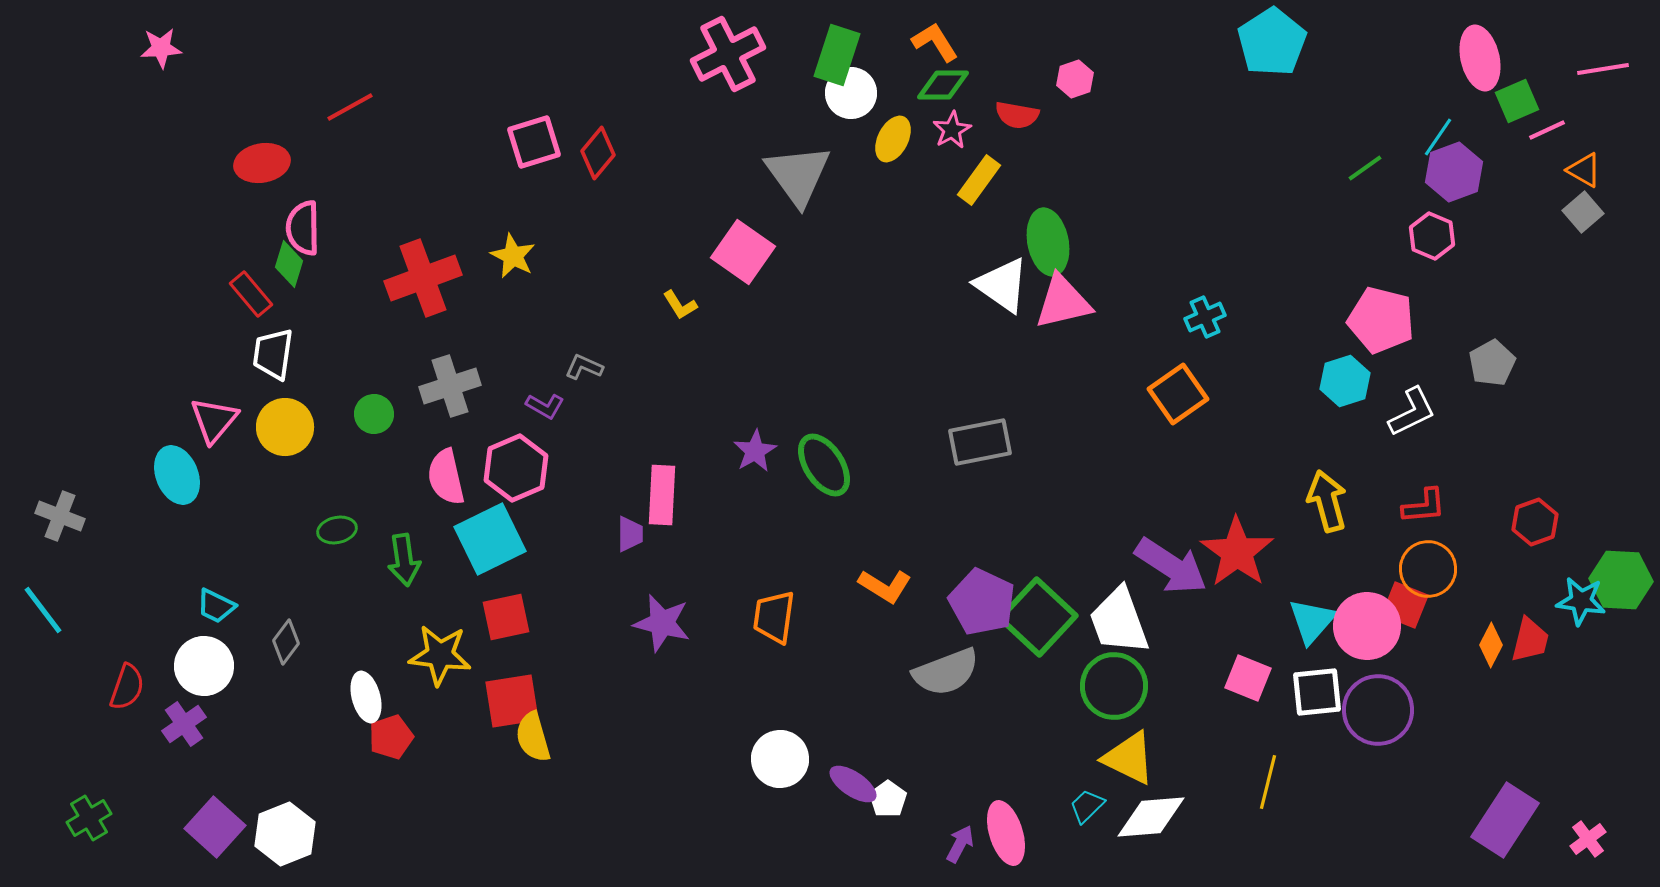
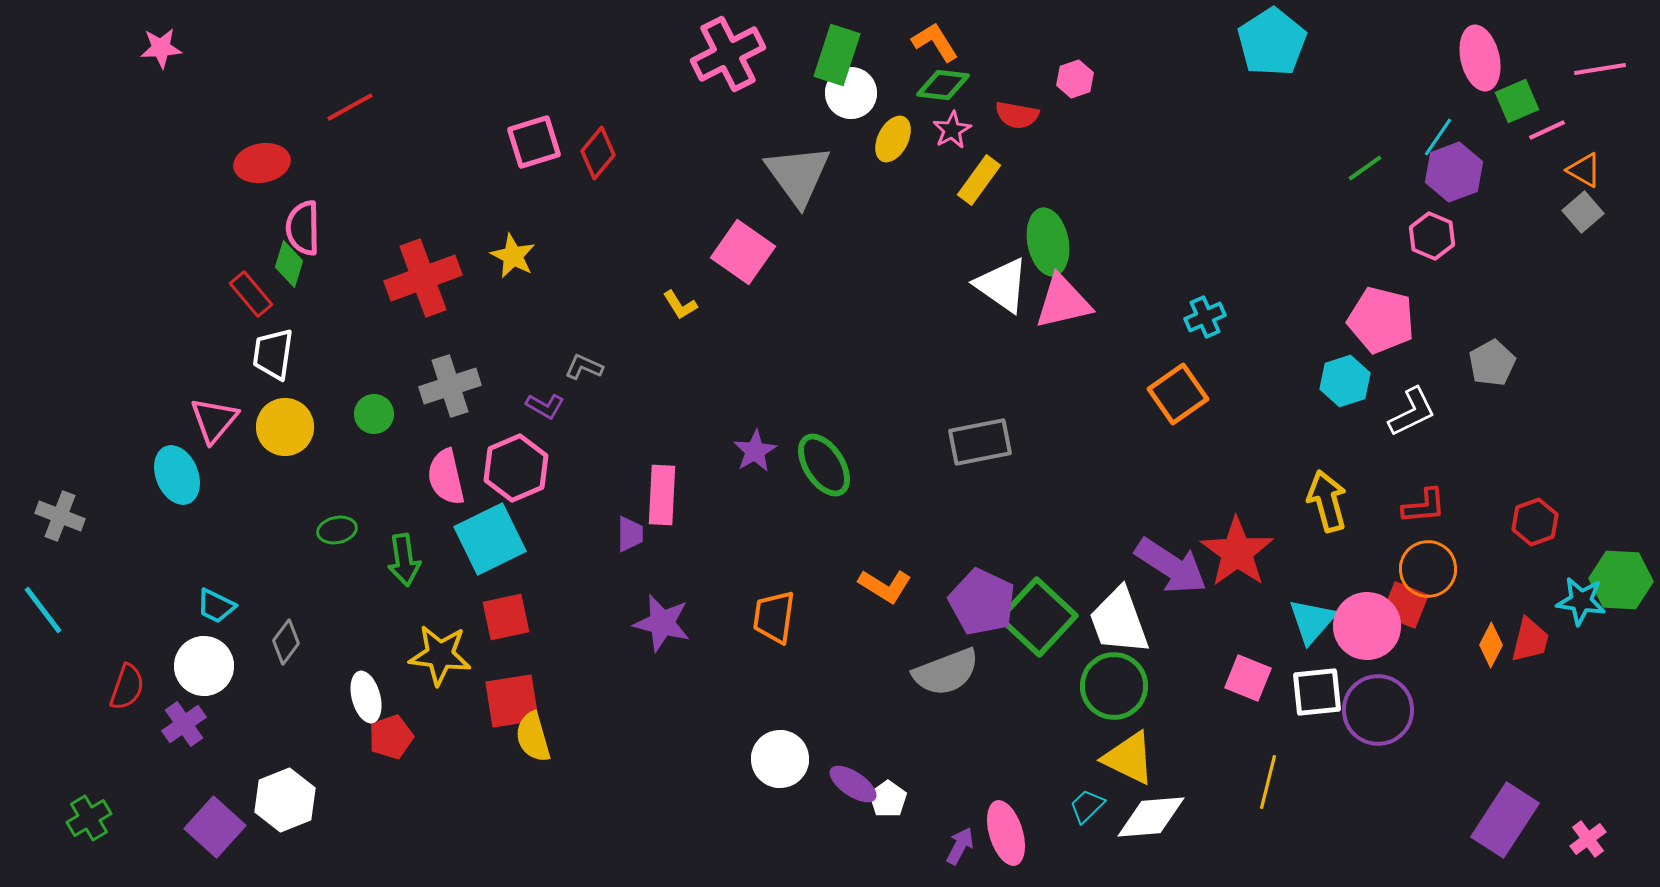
pink line at (1603, 69): moved 3 px left
green diamond at (943, 85): rotated 6 degrees clockwise
white hexagon at (285, 834): moved 34 px up
purple arrow at (960, 844): moved 2 px down
